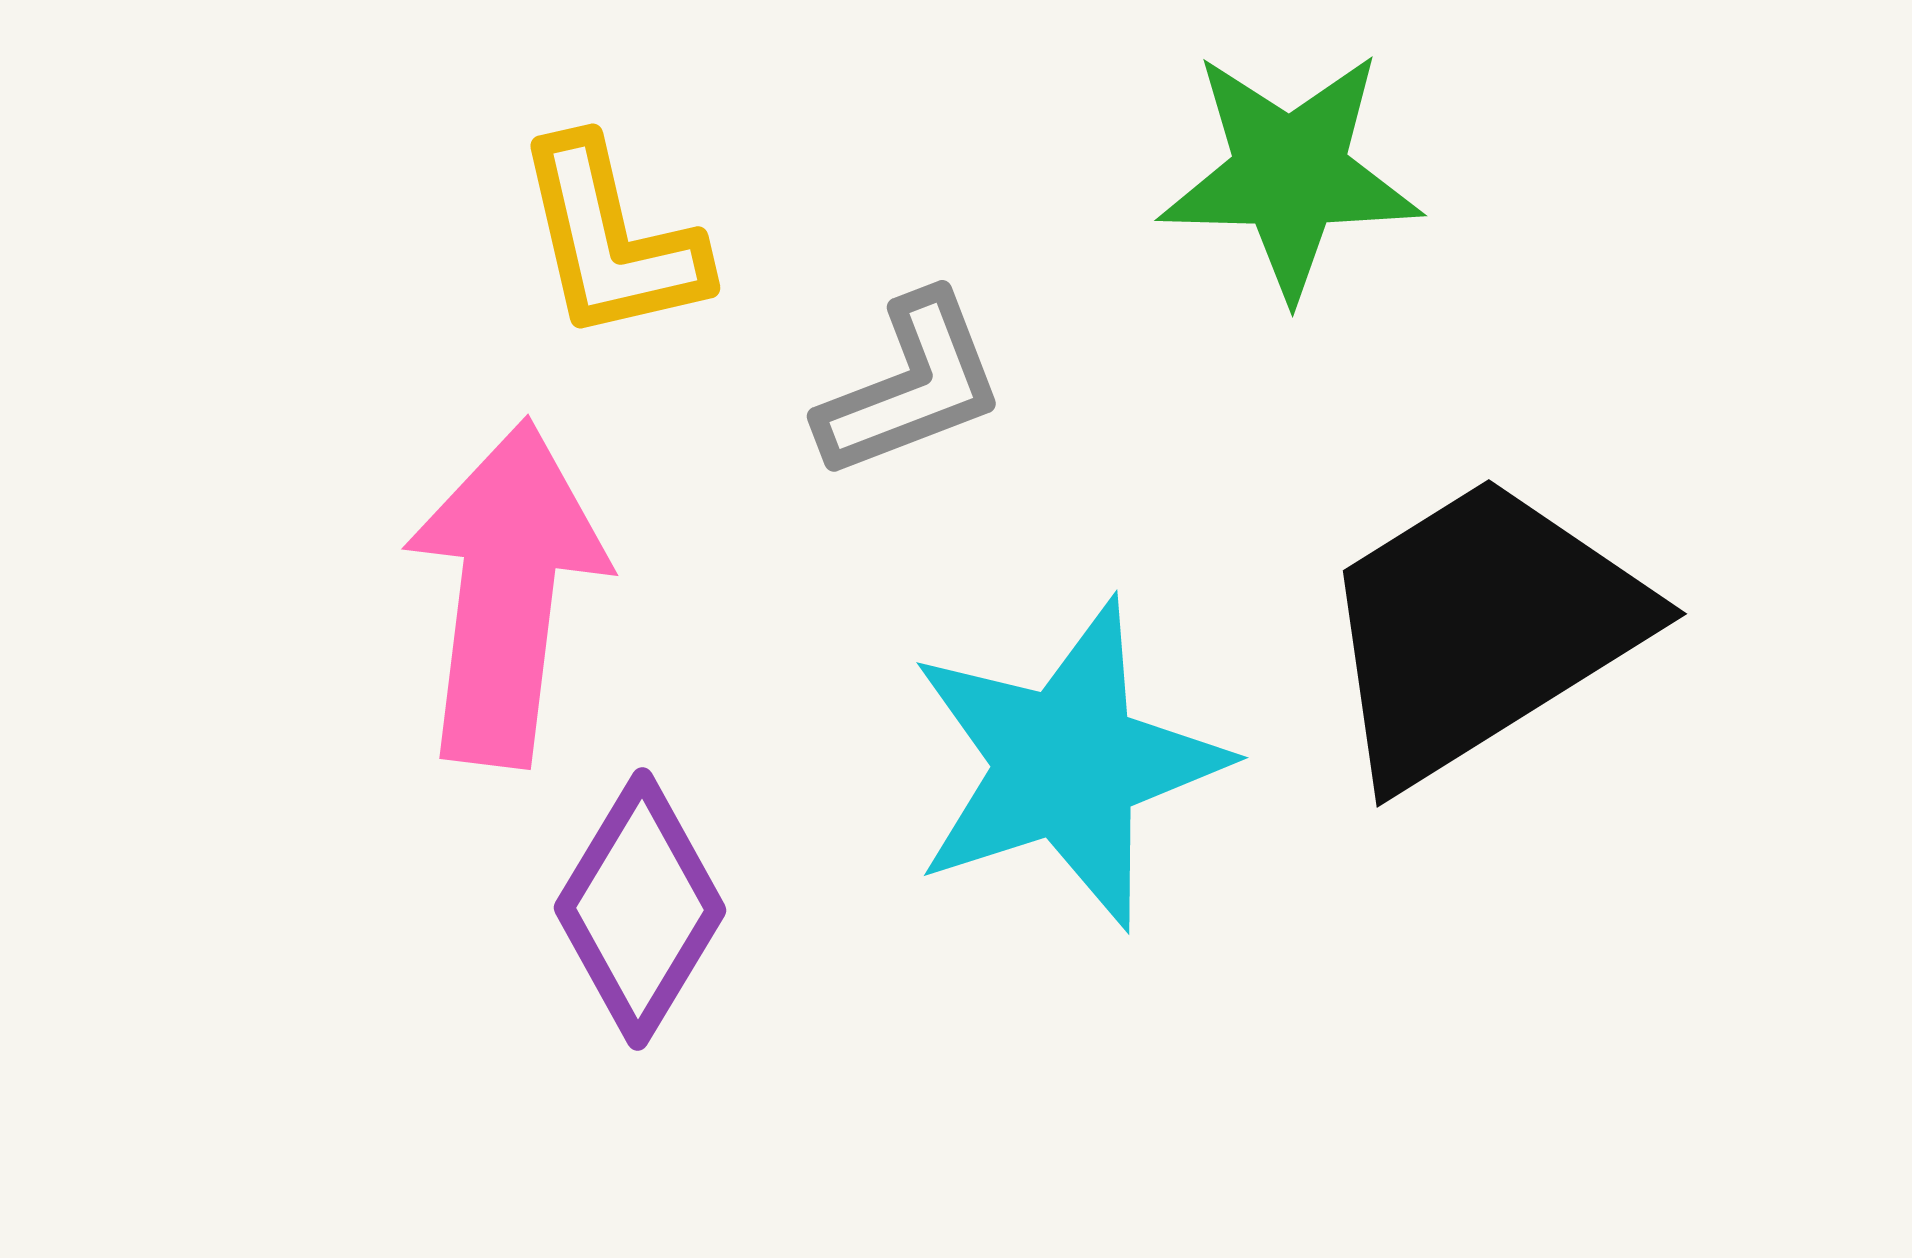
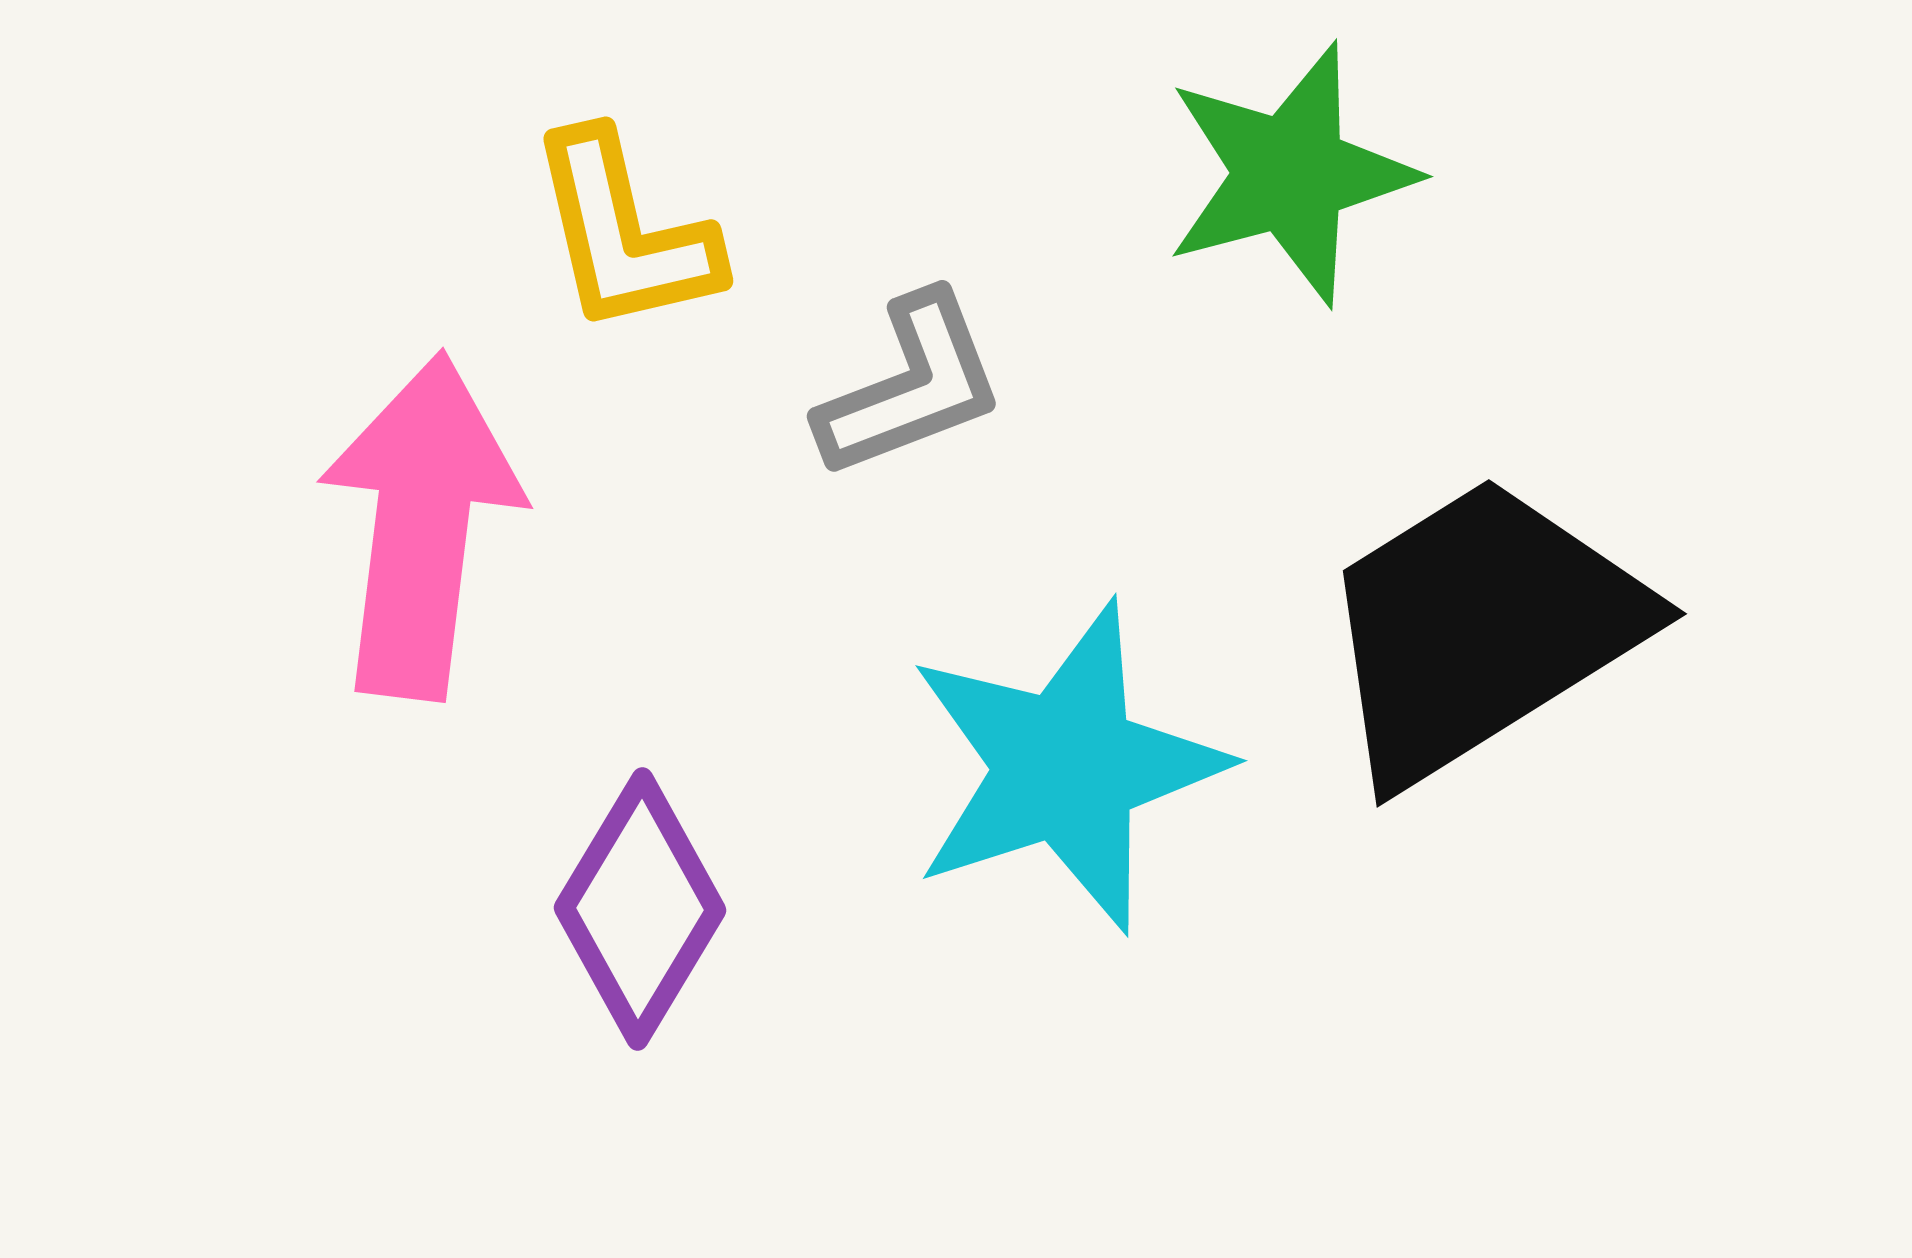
green star: rotated 16 degrees counterclockwise
yellow L-shape: moved 13 px right, 7 px up
pink arrow: moved 85 px left, 67 px up
cyan star: moved 1 px left, 3 px down
